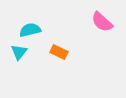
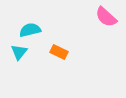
pink semicircle: moved 4 px right, 5 px up
